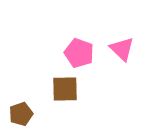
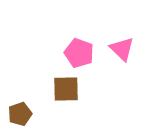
brown square: moved 1 px right
brown pentagon: moved 1 px left
